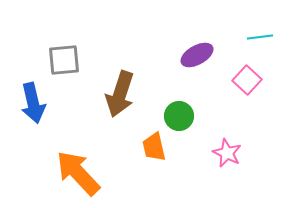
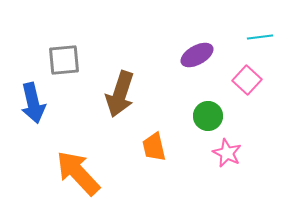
green circle: moved 29 px right
